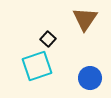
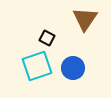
black square: moved 1 px left, 1 px up; rotated 14 degrees counterclockwise
blue circle: moved 17 px left, 10 px up
